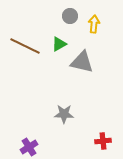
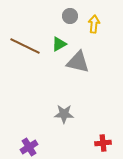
gray triangle: moved 4 px left
red cross: moved 2 px down
